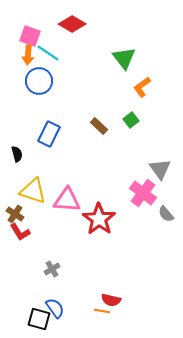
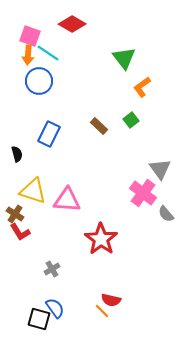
red star: moved 2 px right, 20 px down
orange line: rotated 35 degrees clockwise
